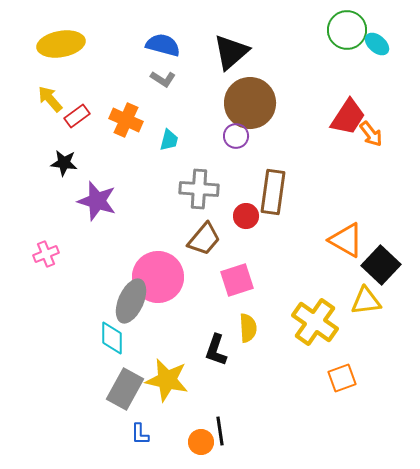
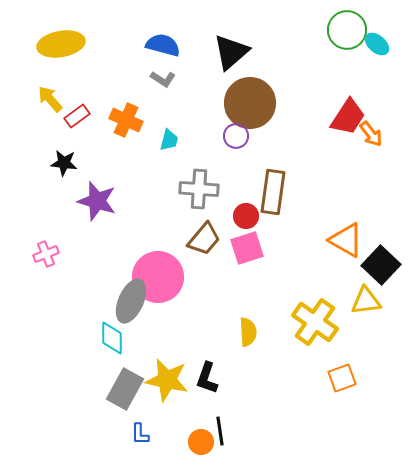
pink square: moved 10 px right, 32 px up
yellow semicircle: moved 4 px down
black L-shape: moved 9 px left, 28 px down
